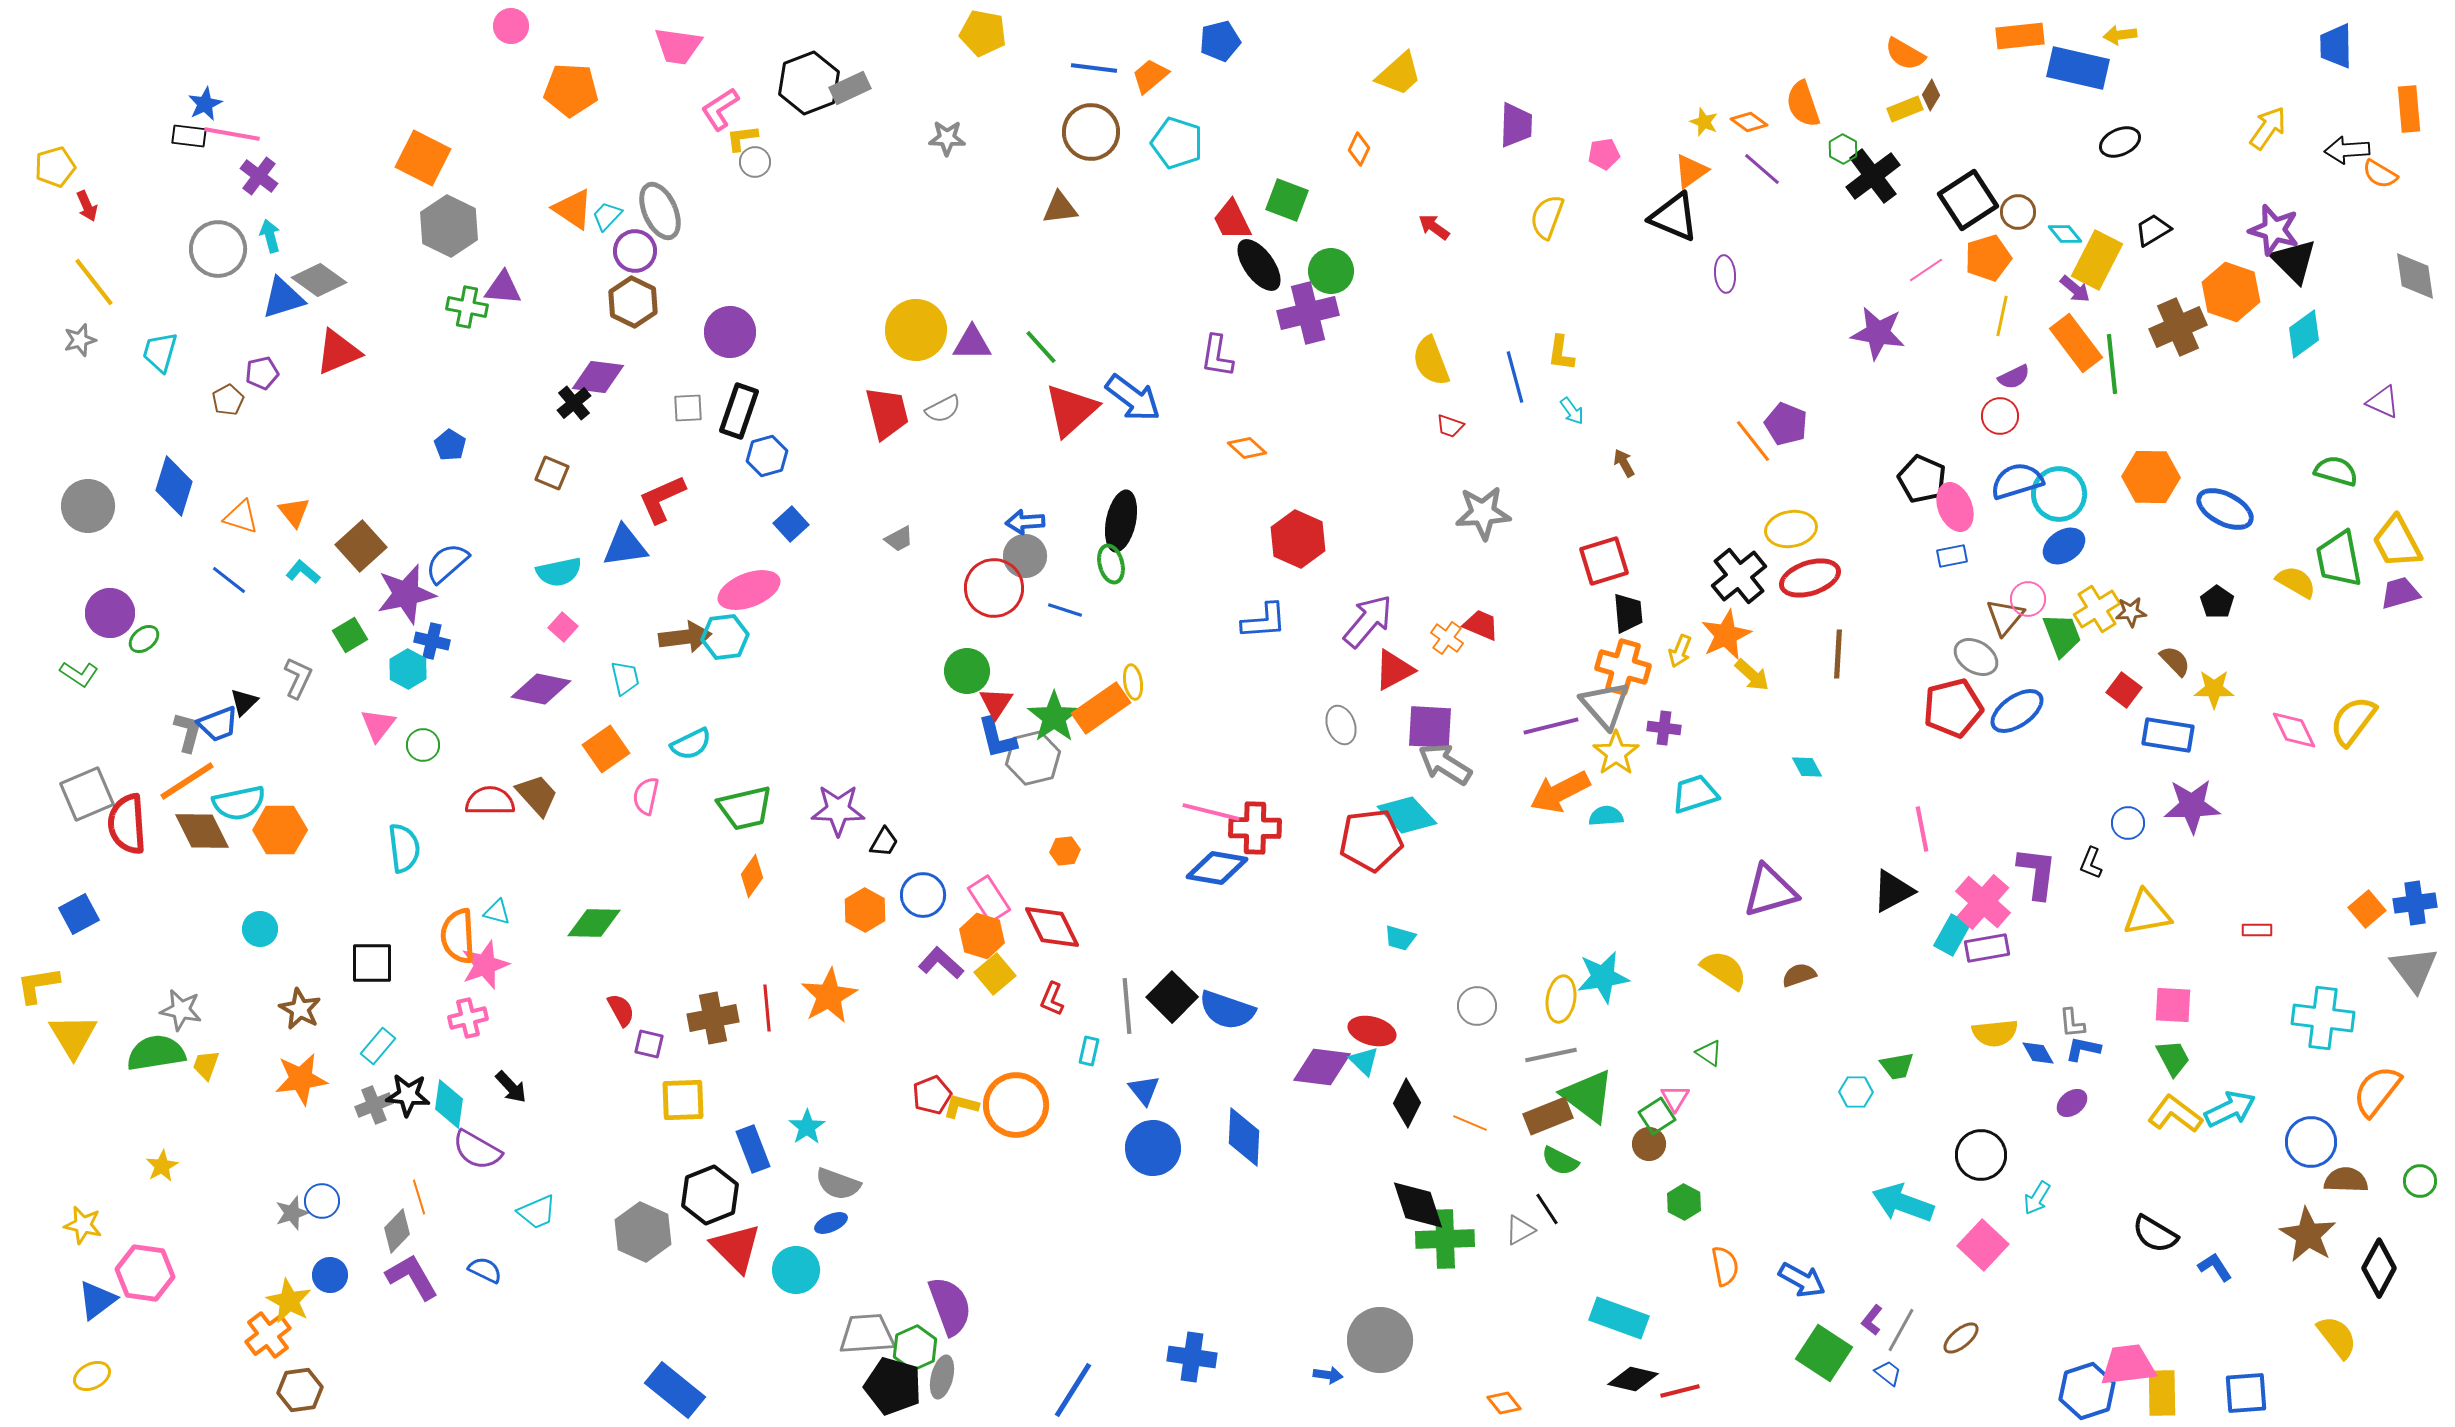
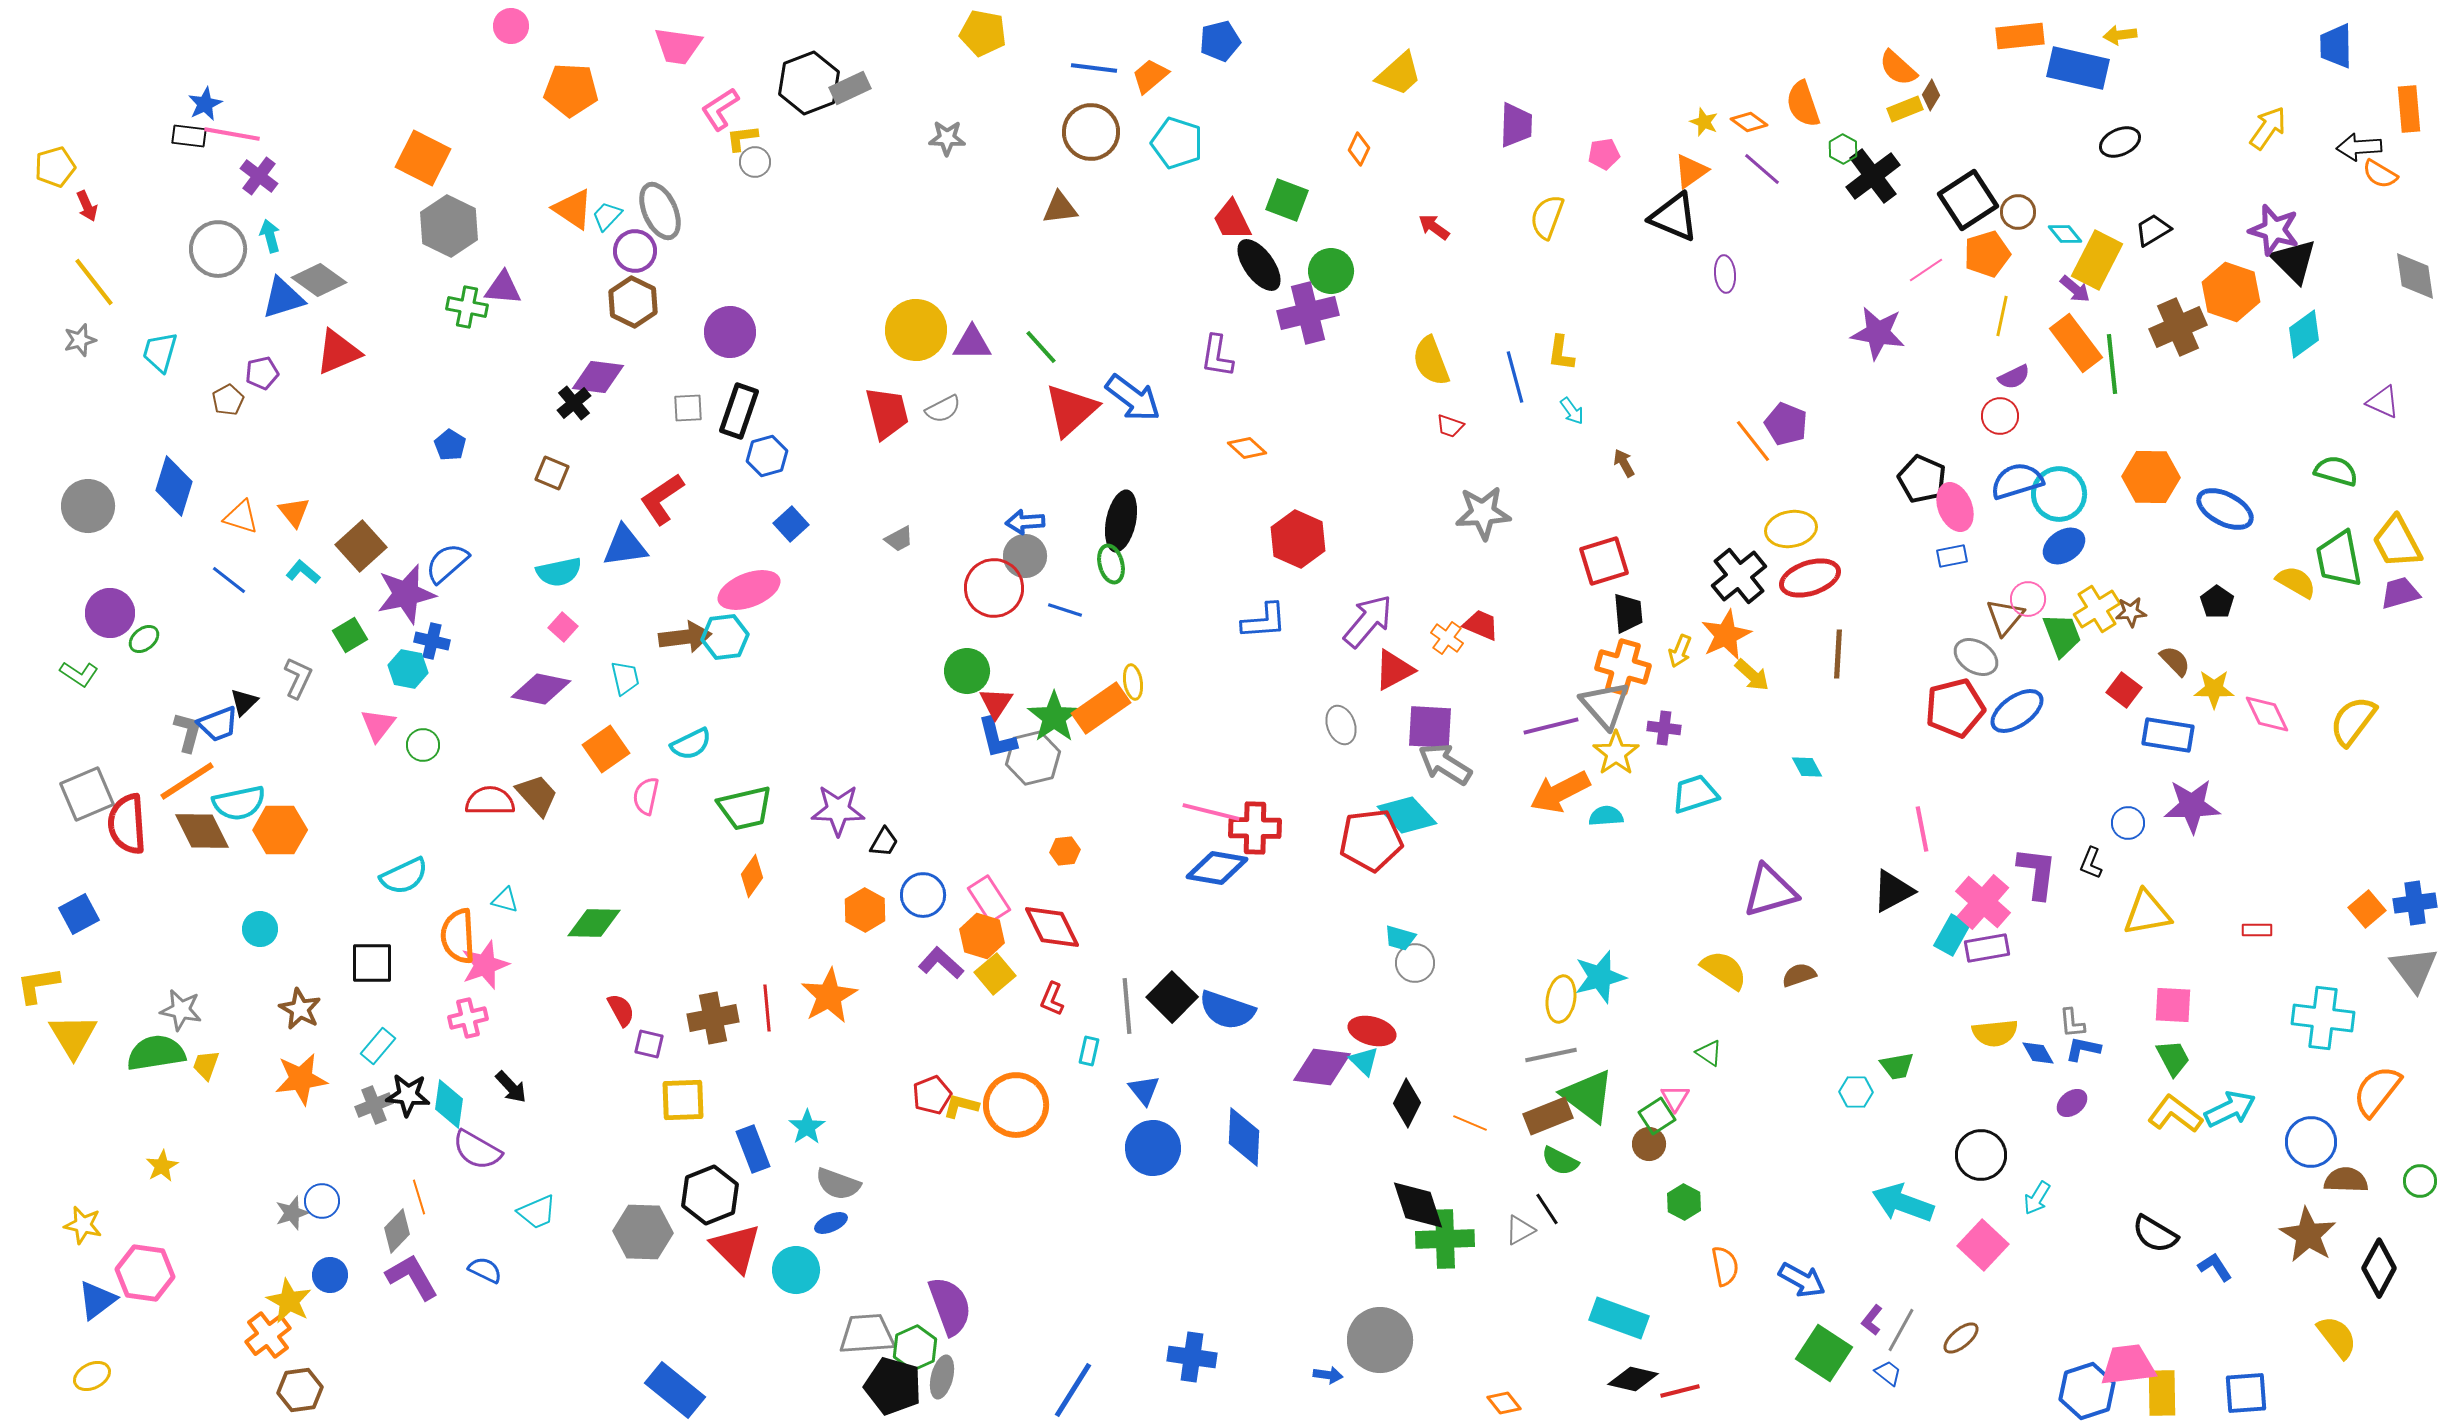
orange semicircle at (1905, 54): moved 7 px left, 14 px down; rotated 12 degrees clockwise
black arrow at (2347, 150): moved 12 px right, 3 px up
orange pentagon at (1988, 258): moved 1 px left, 4 px up
red L-shape at (662, 499): rotated 10 degrees counterclockwise
cyan hexagon at (408, 669): rotated 18 degrees counterclockwise
red pentagon at (1953, 708): moved 2 px right
pink diamond at (2294, 730): moved 27 px left, 16 px up
cyan semicircle at (404, 848): moved 28 px down; rotated 72 degrees clockwise
cyan triangle at (497, 912): moved 8 px right, 12 px up
cyan star at (1603, 977): moved 3 px left; rotated 6 degrees counterclockwise
gray circle at (1477, 1006): moved 62 px left, 43 px up
gray hexagon at (643, 1232): rotated 22 degrees counterclockwise
